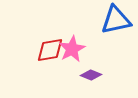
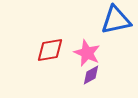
pink star: moved 15 px right, 4 px down; rotated 20 degrees counterclockwise
purple diamond: rotated 50 degrees counterclockwise
